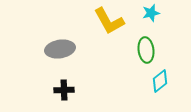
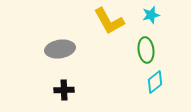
cyan star: moved 2 px down
cyan diamond: moved 5 px left, 1 px down
